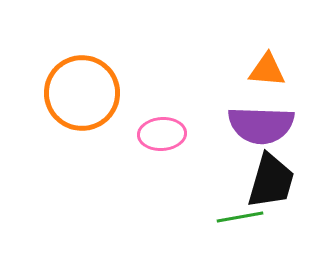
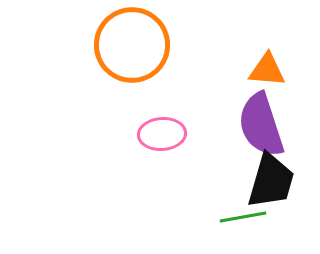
orange circle: moved 50 px right, 48 px up
purple semicircle: rotated 70 degrees clockwise
green line: moved 3 px right
